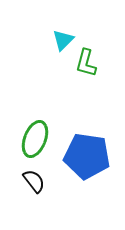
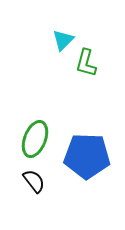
blue pentagon: rotated 6 degrees counterclockwise
